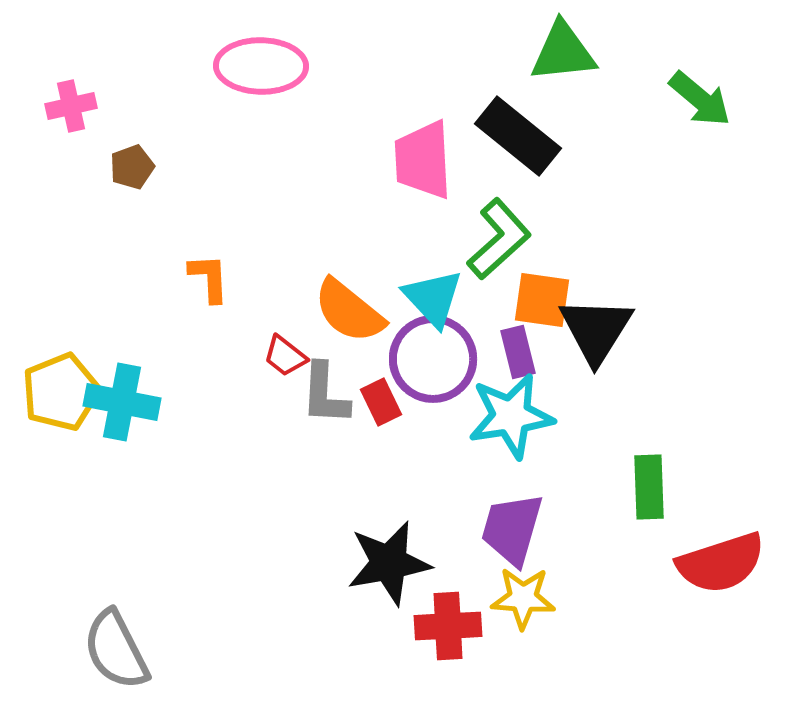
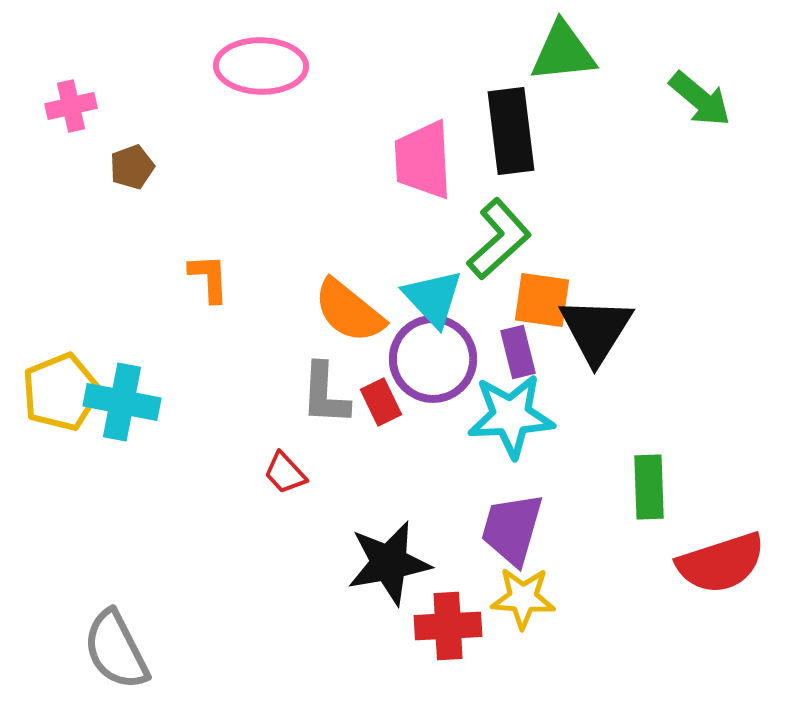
black rectangle: moved 7 px left, 5 px up; rotated 44 degrees clockwise
red trapezoid: moved 117 px down; rotated 9 degrees clockwise
cyan star: rotated 6 degrees clockwise
